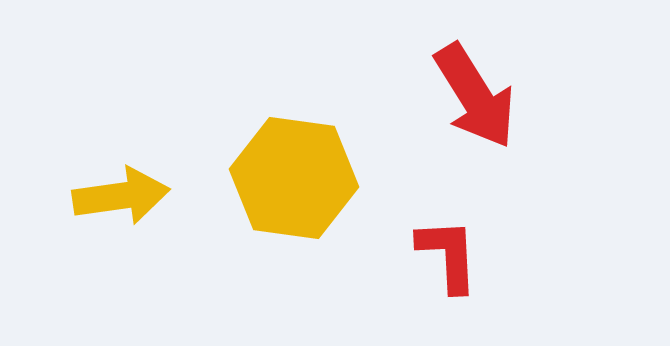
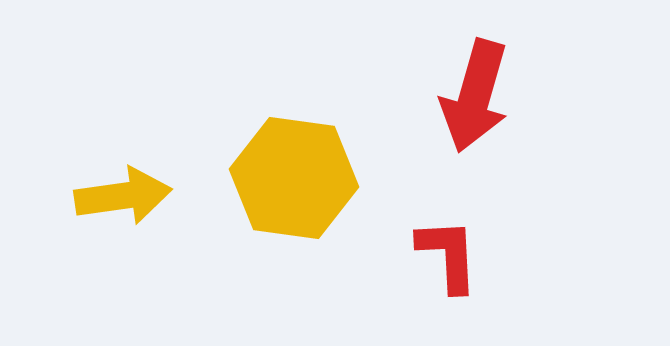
red arrow: rotated 48 degrees clockwise
yellow arrow: moved 2 px right
